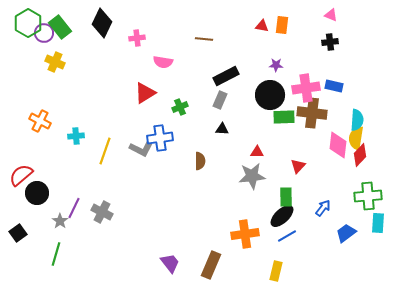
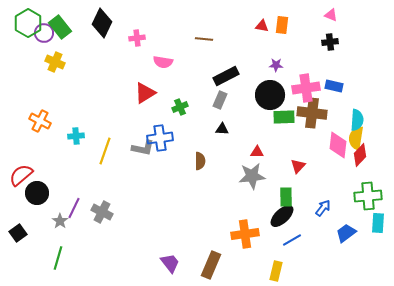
gray L-shape at (141, 149): moved 2 px right, 1 px up; rotated 15 degrees counterclockwise
blue line at (287, 236): moved 5 px right, 4 px down
green line at (56, 254): moved 2 px right, 4 px down
